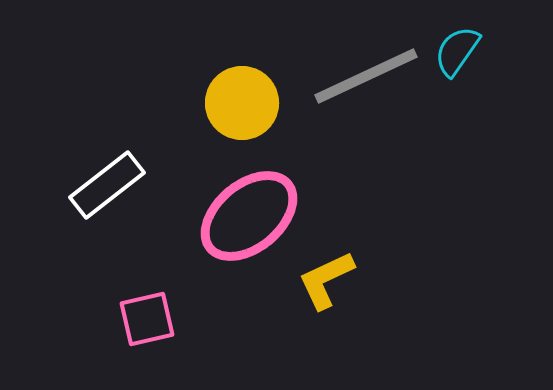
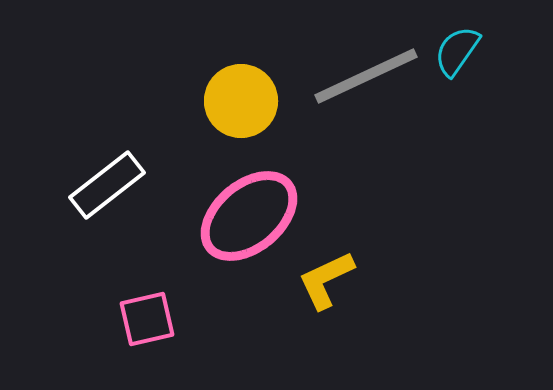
yellow circle: moved 1 px left, 2 px up
